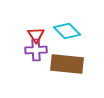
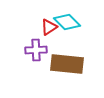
cyan diamond: moved 9 px up
red triangle: moved 13 px right, 8 px up; rotated 30 degrees clockwise
